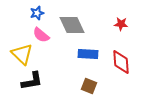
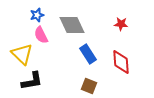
blue star: moved 2 px down
pink semicircle: rotated 24 degrees clockwise
blue rectangle: rotated 54 degrees clockwise
